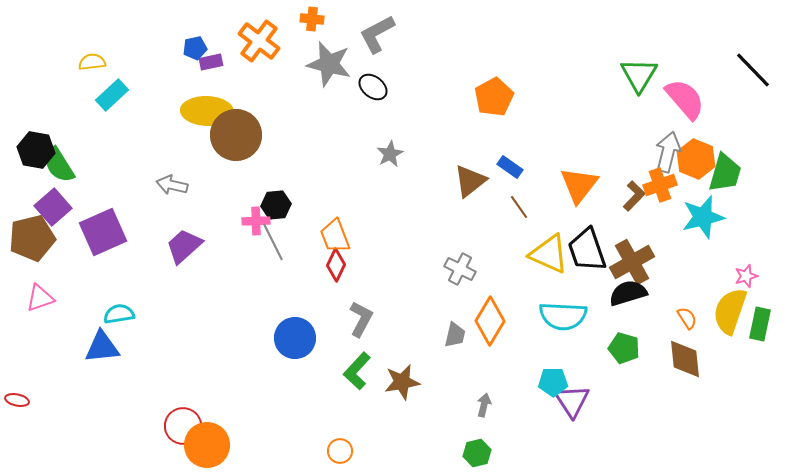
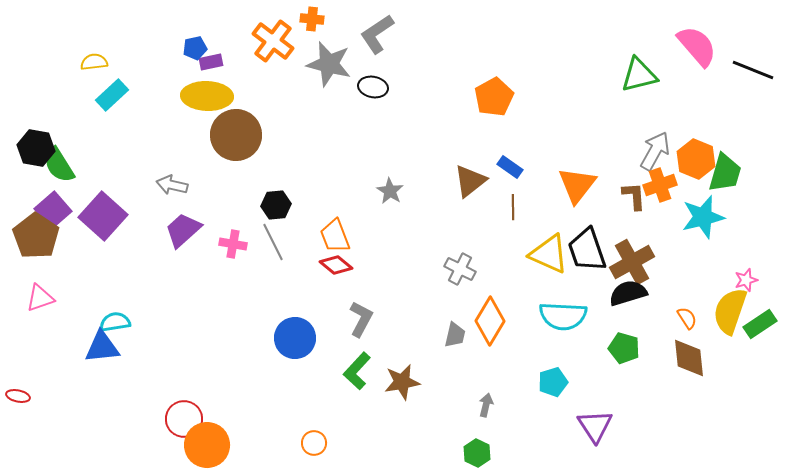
gray L-shape at (377, 34): rotated 6 degrees counterclockwise
orange cross at (259, 41): moved 14 px right
yellow semicircle at (92, 62): moved 2 px right
black line at (753, 70): rotated 24 degrees counterclockwise
green triangle at (639, 75): rotated 45 degrees clockwise
black ellipse at (373, 87): rotated 28 degrees counterclockwise
pink semicircle at (685, 99): moved 12 px right, 53 px up
yellow ellipse at (207, 111): moved 15 px up
black hexagon at (36, 150): moved 2 px up
gray arrow at (668, 152): moved 13 px left, 1 px up; rotated 15 degrees clockwise
gray star at (390, 154): moved 37 px down; rotated 12 degrees counterclockwise
orange triangle at (579, 185): moved 2 px left
brown L-shape at (634, 196): rotated 48 degrees counterclockwise
purple square at (53, 207): moved 3 px down
brown line at (519, 207): moved 6 px left; rotated 35 degrees clockwise
pink cross at (256, 221): moved 23 px left, 23 px down; rotated 12 degrees clockwise
purple square at (103, 232): moved 16 px up; rotated 24 degrees counterclockwise
brown pentagon at (32, 238): moved 4 px right, 2 px up; rotated 24 degrees counterclockwise
purple trapezoid at (184, 246): moved 1 px left, 16 px up
red diamond at (336, 265): rotated 76 degrees counterclockwise
pink star at (746, 276): moved 4 px down
cyan semicircle at (119, 314): moved 4 px left, 8 px down
green rectangle at (760, 324): rotated 44 degrees clockwise
brown diamond at (685, 359): moved 4 px right, 1 px up
cyan pentagon at (553, 382): rotated 16 degrees counterclockwise
red ellipse at (17, 400): moved 1 px right, 4 px up
purple triangle at (572, 401): moved 23 px right, 25 px down
gray arrow at (484, 405): moved 2 px right
red circle at (183, 426): moved 1 px right, 7 px up
orange circle at (340, 451): moved 26 px left, 8 px up
green hexagon at (477, 453): rotated 20 degrees counterclockwise
